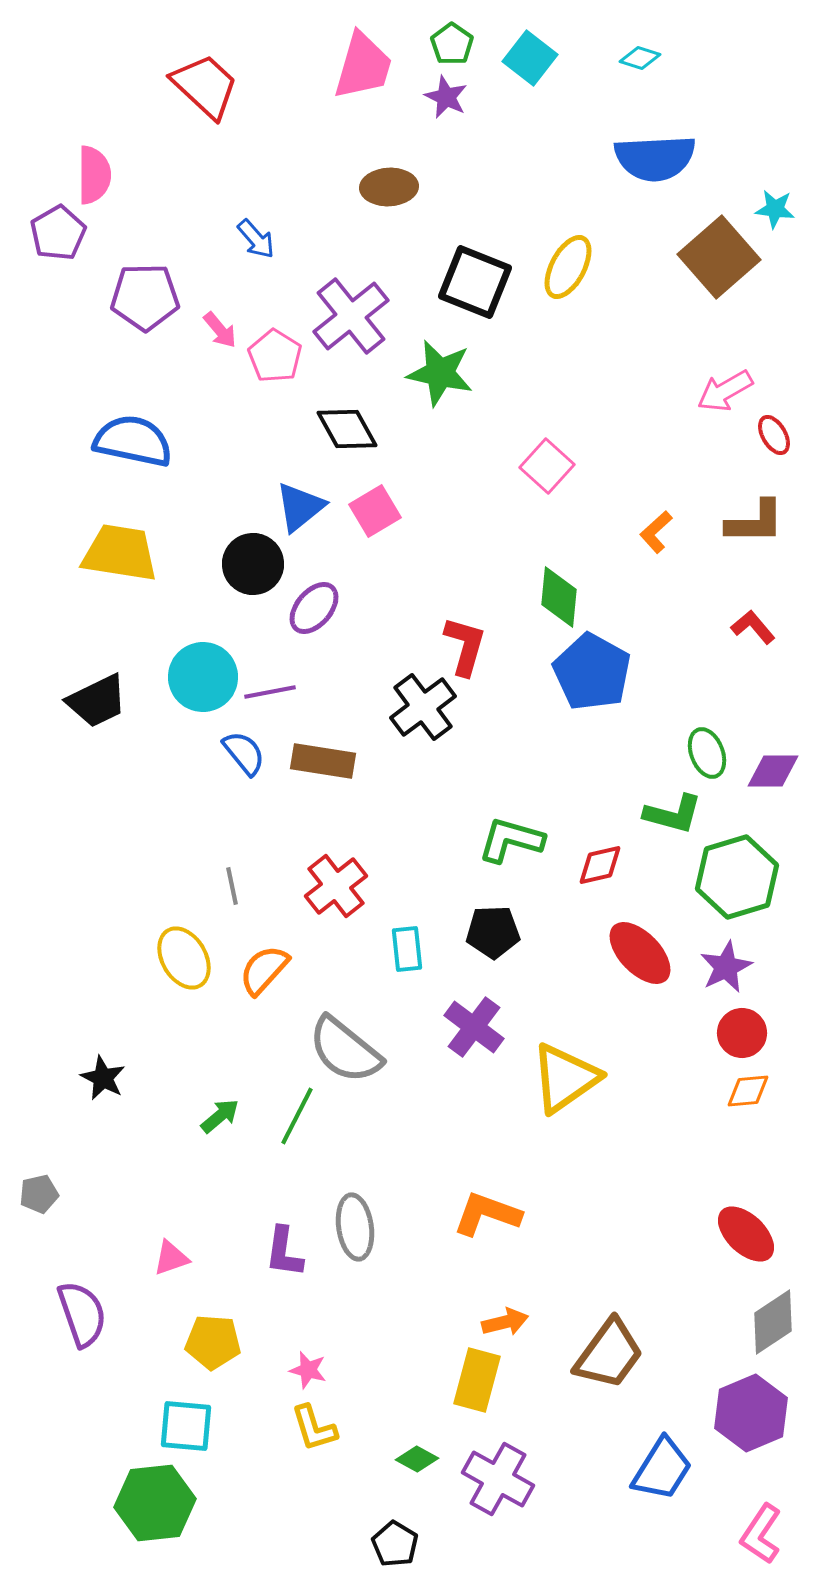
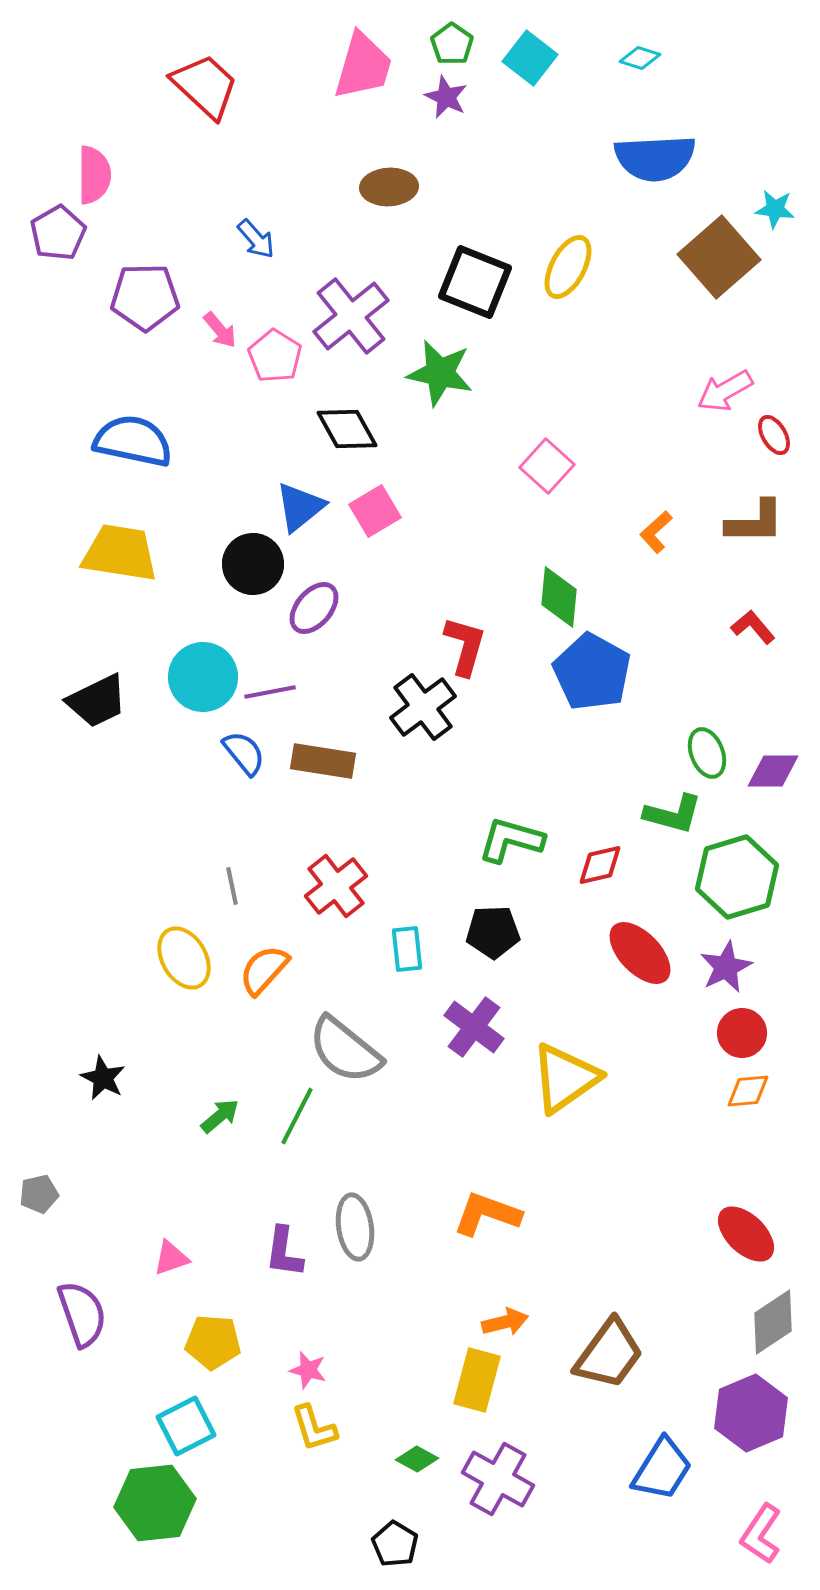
cyan square at (186, 1426): rotated 32 degrees counterclockwise
